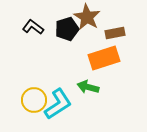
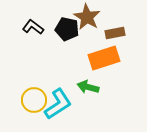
black pentagon: rotated 30 degrees clockwise
